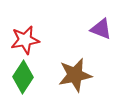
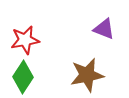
purple triangle: moved 3 px right
brown star: moved 12 px right
